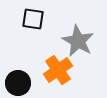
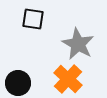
gray star: moved 3 px down
orange cross: moved 10 px right, 9 px down; rotated 12 degrees counterclockwise
